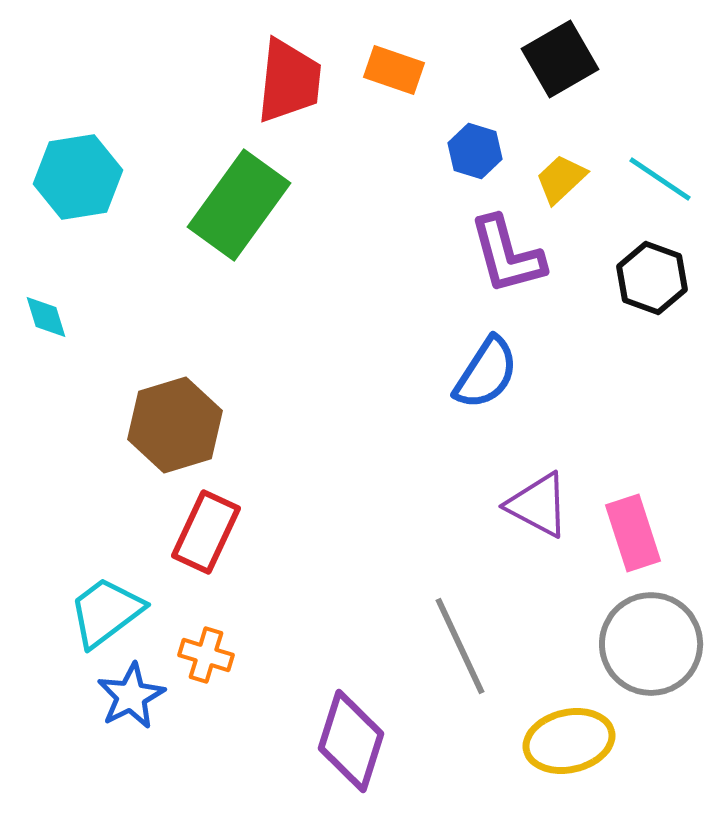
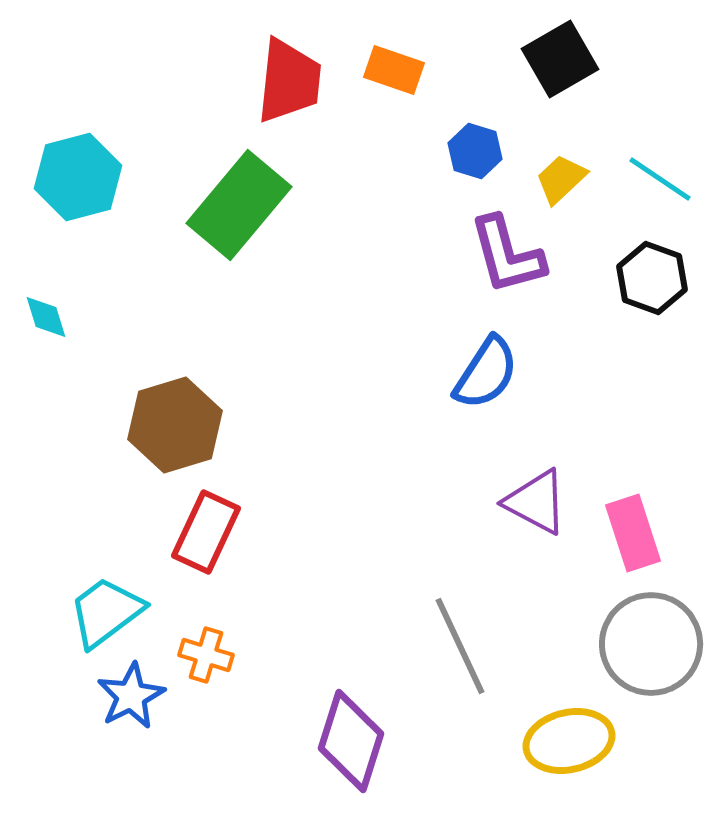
cyan hexagon: rotated 6 degrees counterclockwise
green rectangle: rotated 4 degrees clockwise
purple triangle: moved 2 px left, 3 px up
